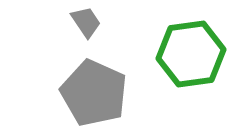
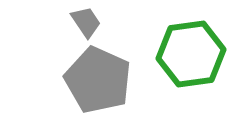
gray pentagon: moved 4 px right, 13 px up
